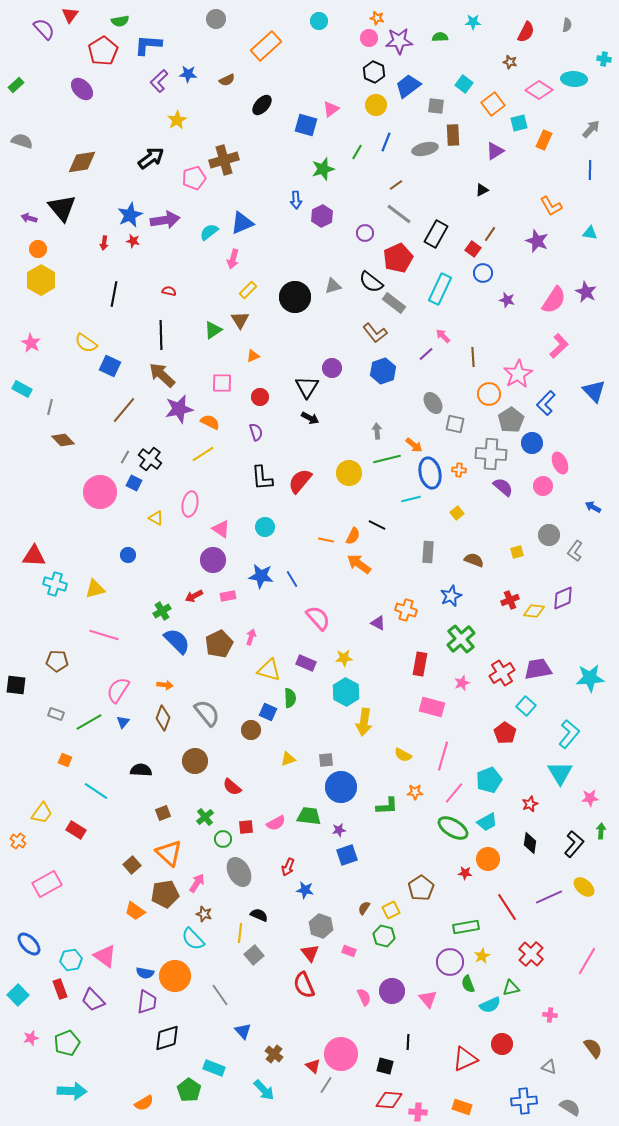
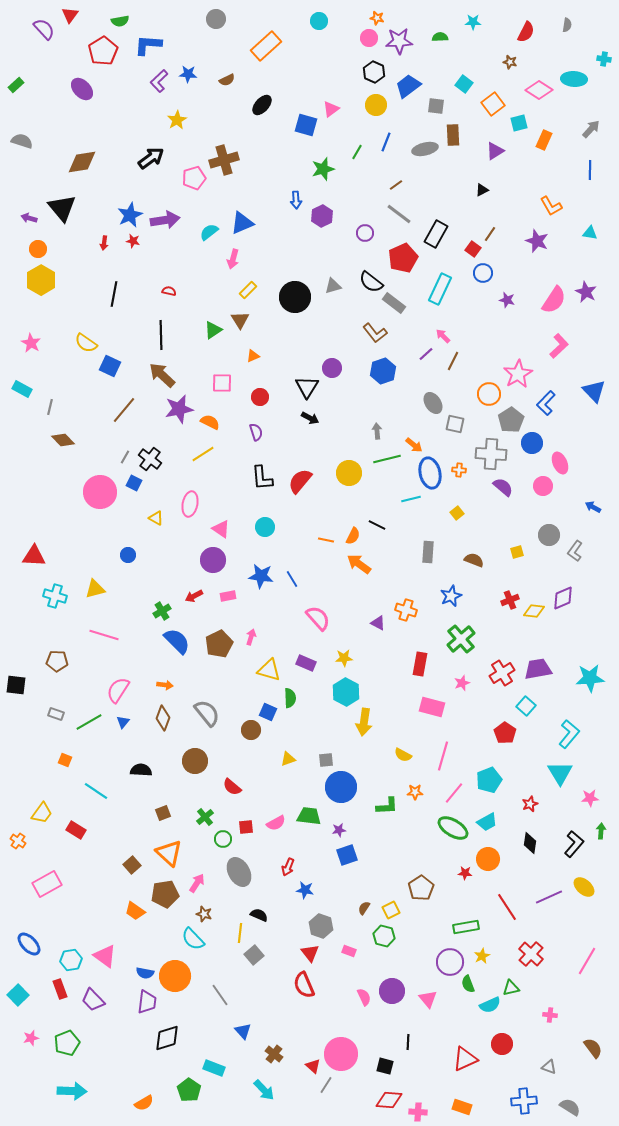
red pentagon at (398, 258): moved 5 px right
brown line at (473, 357): moved 20 px left, 4 px down; rotated 30 degrees clockwise
cyan cross at (55, 584): moved 12 px down
